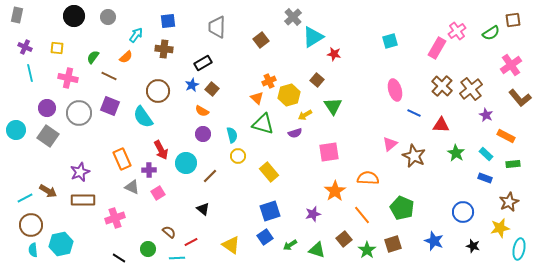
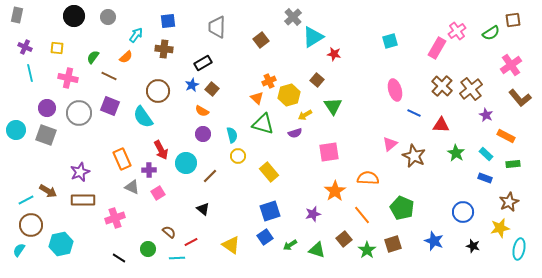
gray square at (48, 136): moved 2 px left, 1 px up; rotated 15 degrees counterclockwise
cyan line at (25, 198): moved 1 px right, 2 px down
cyan semicircle at (33, 250): moved 14 px left; rotated 40 degrees clockwise
